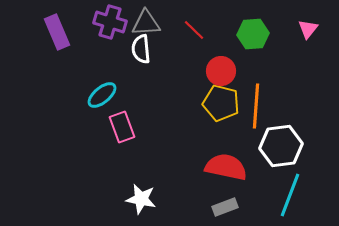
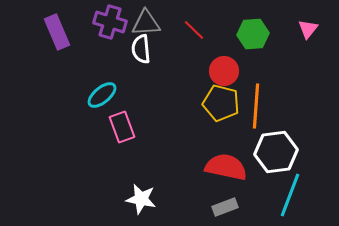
red circle: moved 3 px right
white hexagon: moved 5 px left, 6 px down
